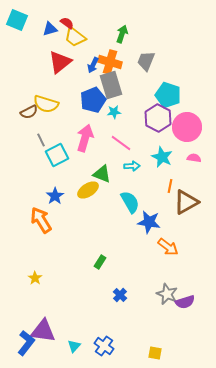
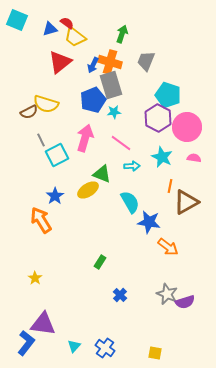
purple triangle at (43, 331): moved 7 px up
blue cross at (104, 346): moved 1 px right, 2 px down
